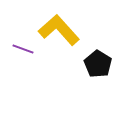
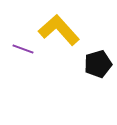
black pentagon: rotated 24 degrees clockwise
